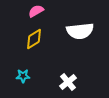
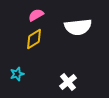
pink semicircle: moved 4 px down
white semicircle: moved 2 px left, 4 px up
cyan star: moved 6 px left, 2 px up; rotated 16 degrees counterclockwise
